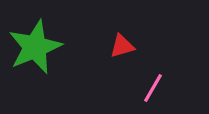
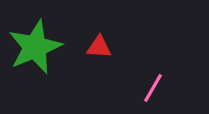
red triangle: moved 23 px left, 1 px down; rotated 20 degrees clockwise
